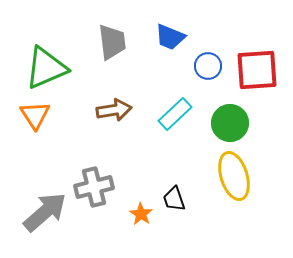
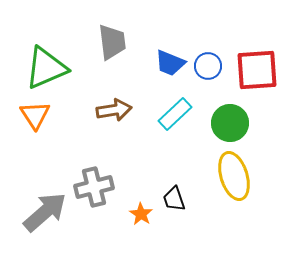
blue trapezoid: moved 26 px down
